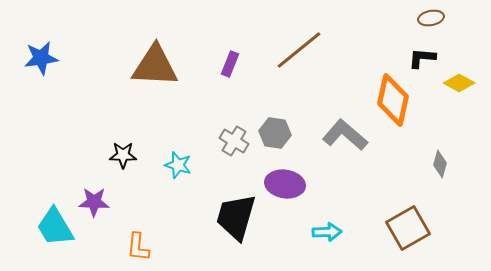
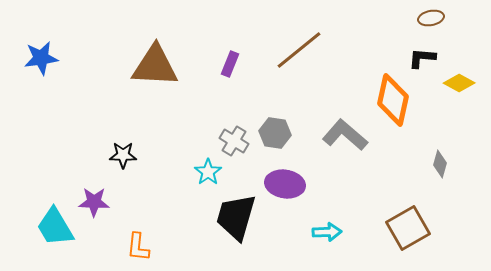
cyan star: moved 30 px right, 7 px down; rotated 20 degrees clockwise
